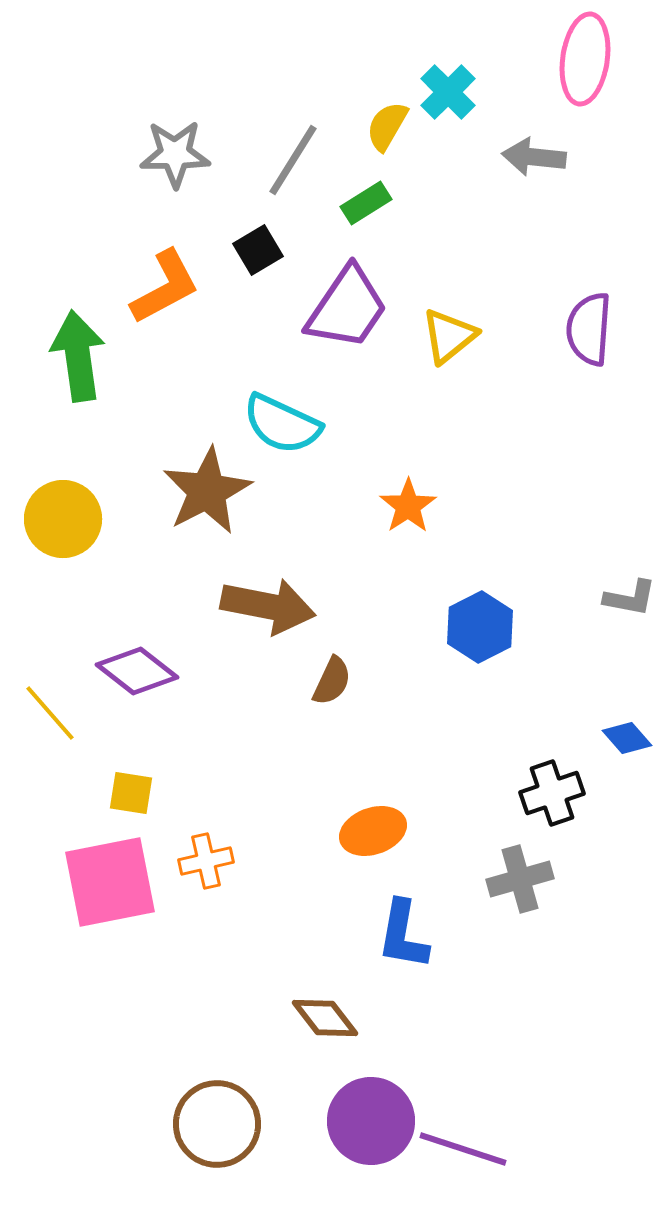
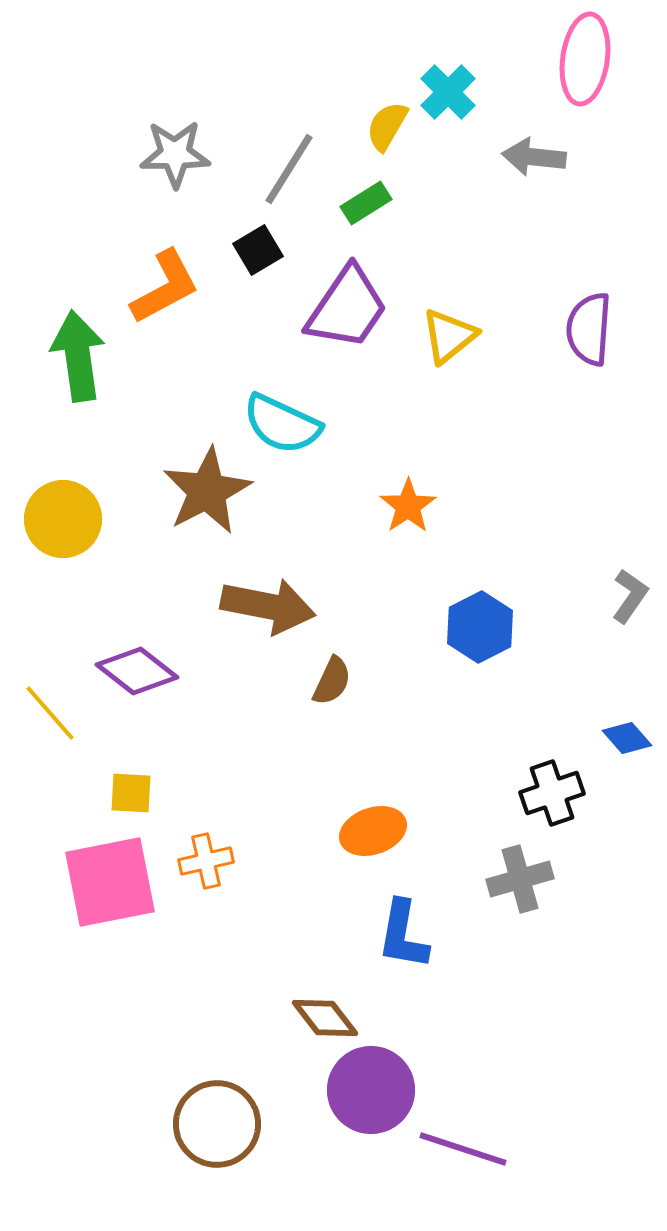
gray line: moved 4 px left, 9 px down
gray L-shape: moved 2 px up; rotated 66 degrees counterclockwise
yellow square: rotated 6 degrees counterclockwise
purple circle: moved 31 px up
